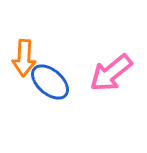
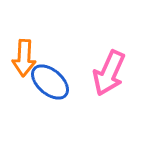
pink arrow: moved 2 px left; rotated 27 degrees counterclockwise
